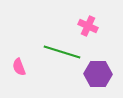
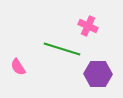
green line: moved 3 px up
pink semicircle: moved 1 px left; rotated 12 degrees counterclockwise
